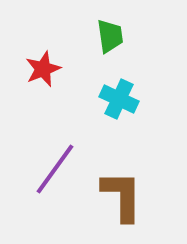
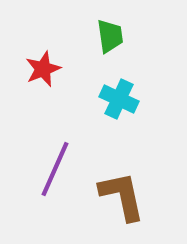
purple line: rotated 12 degrees counterclockwise
brown L-shape: rotated 12 degrees counterclockwise
